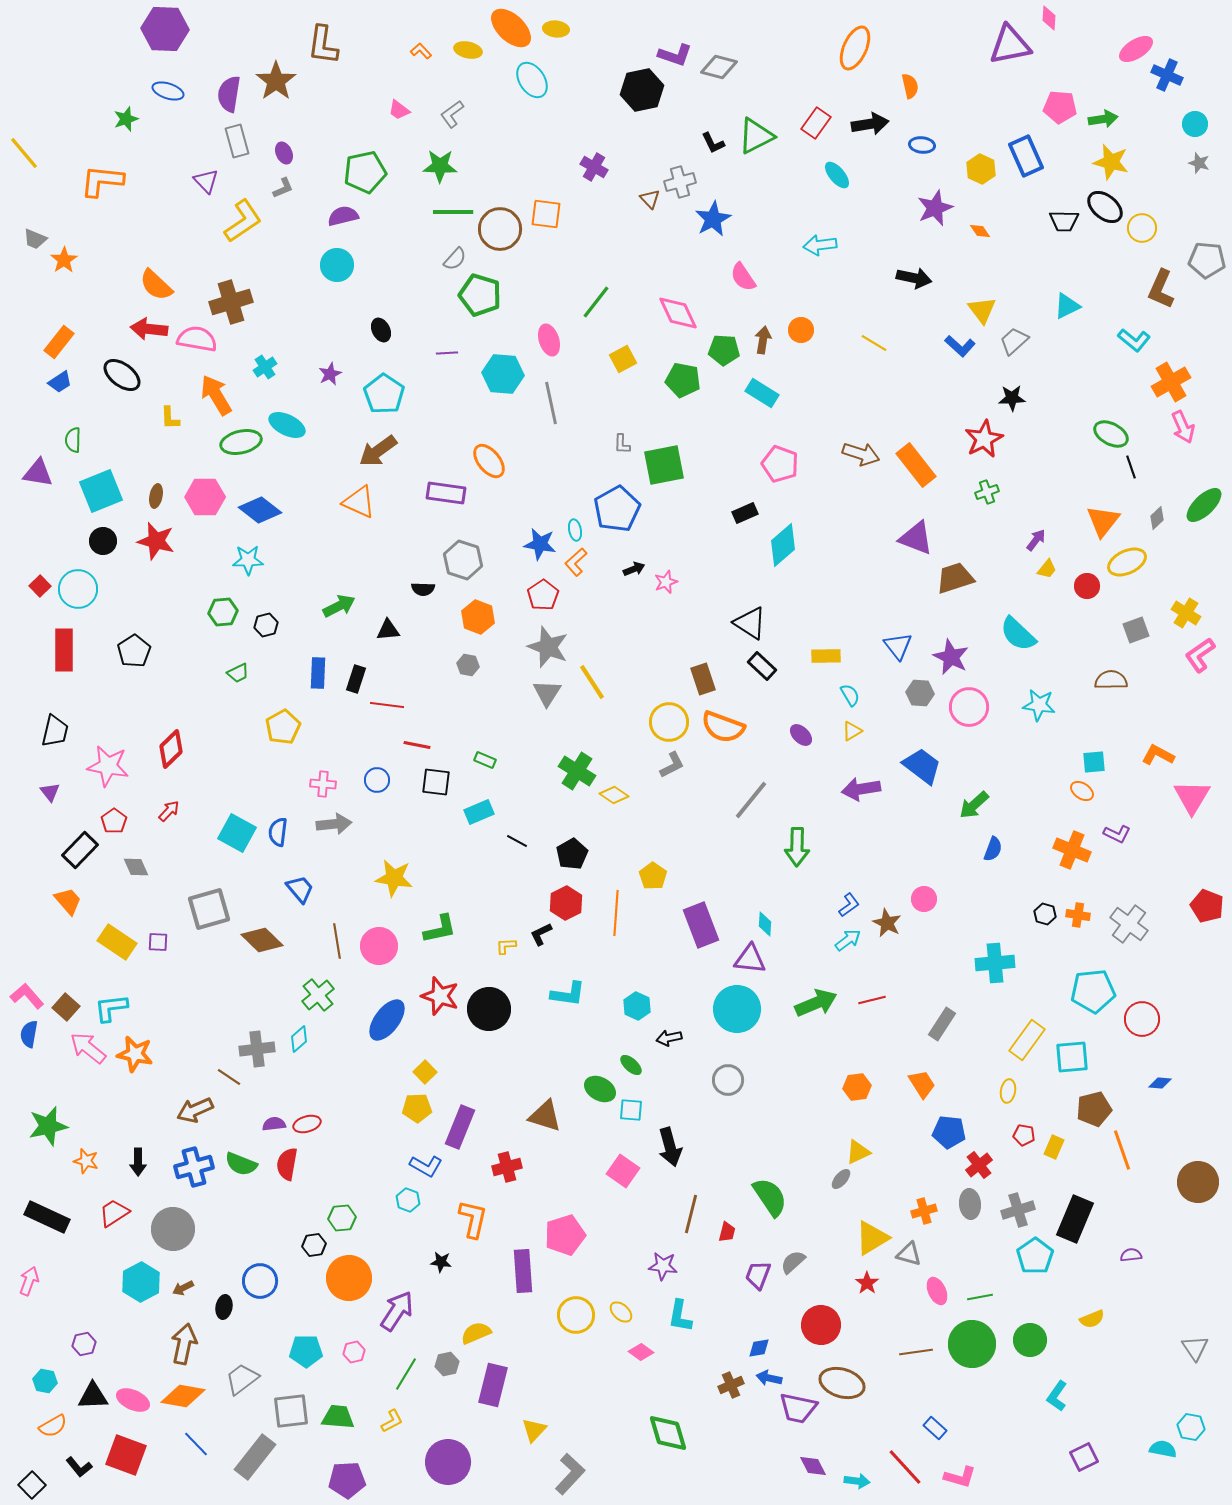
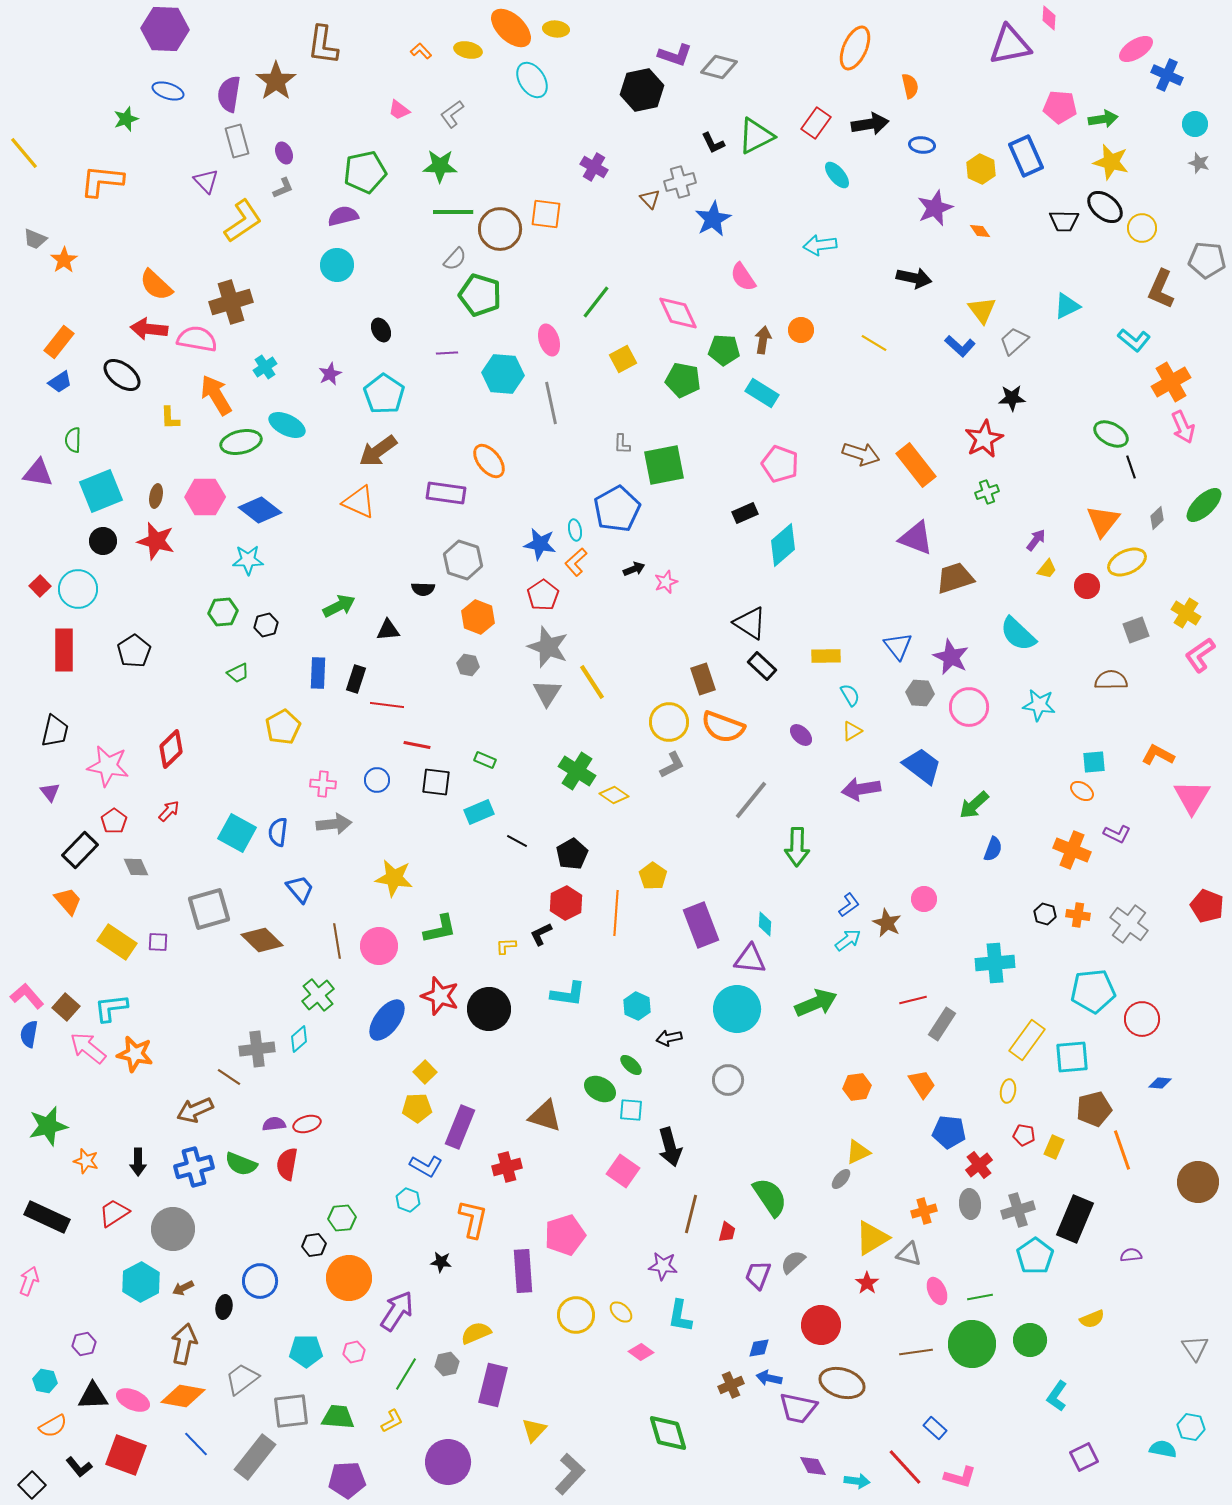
red line at (872, 1000): moved 41 px right
